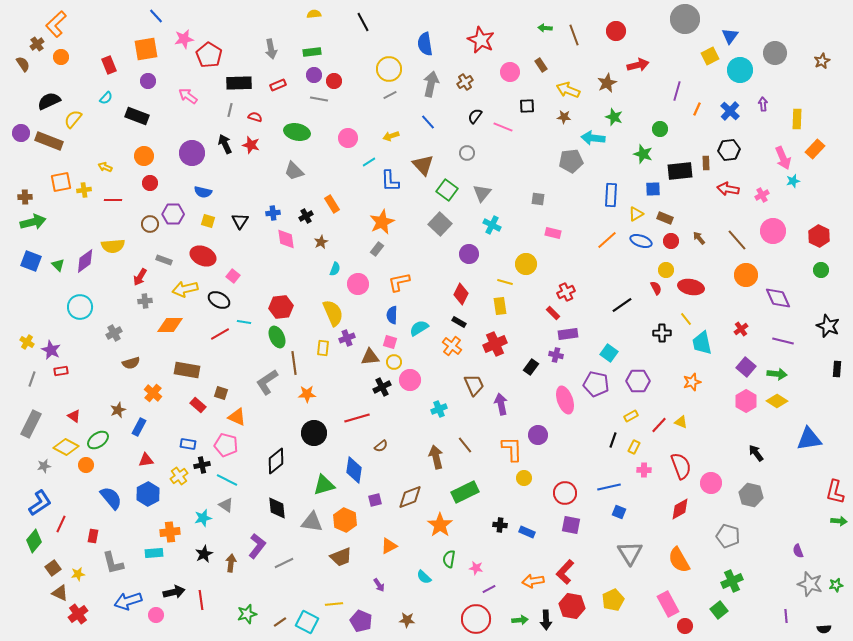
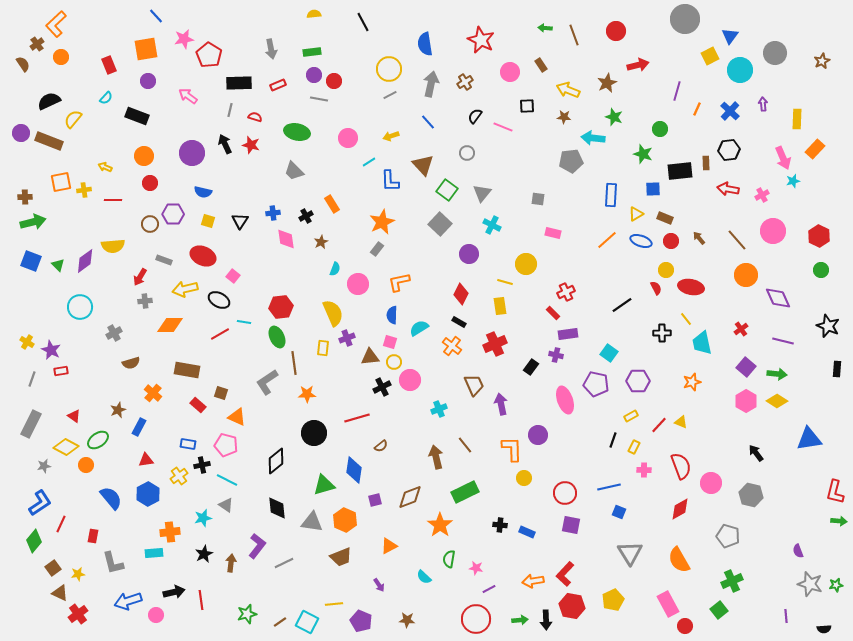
red L-shape at (565, 572): moved 2 px down
